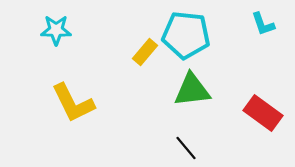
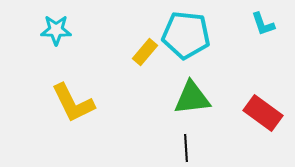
green triangle: moved 8 px down
black line: rotated 36 degrees clockwise
